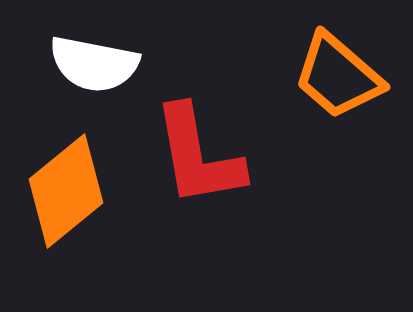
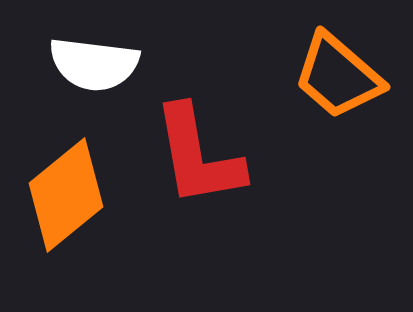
white semicircle: rotated 4 degrees counterclockwise
orange diamond: moved 4 px down
